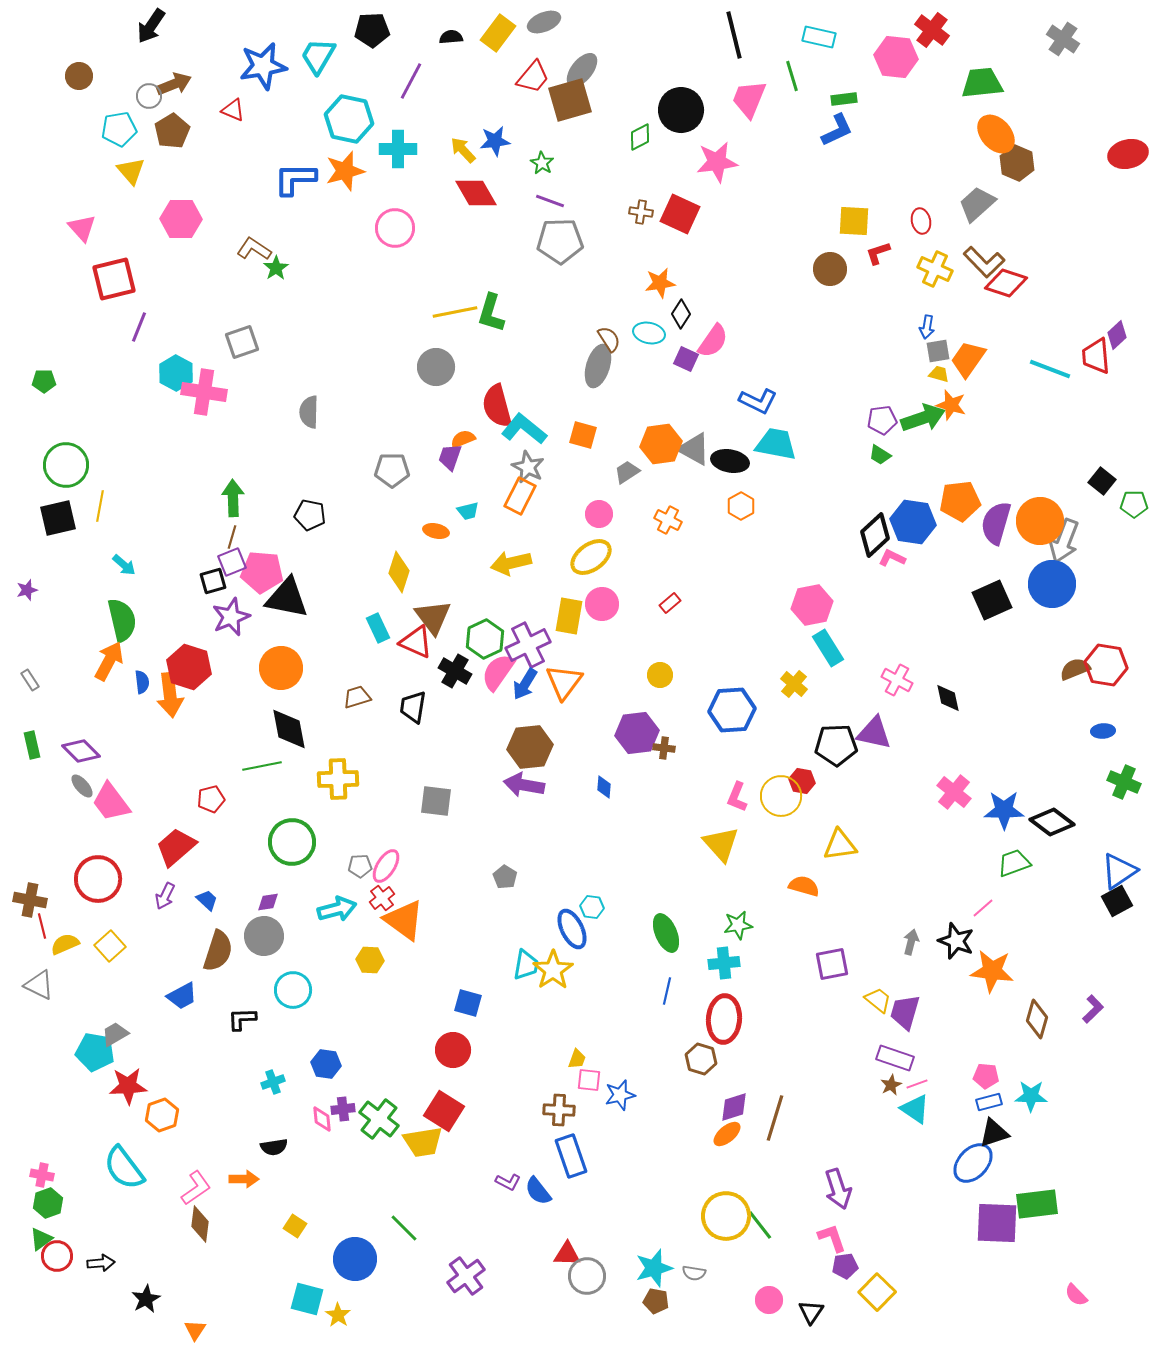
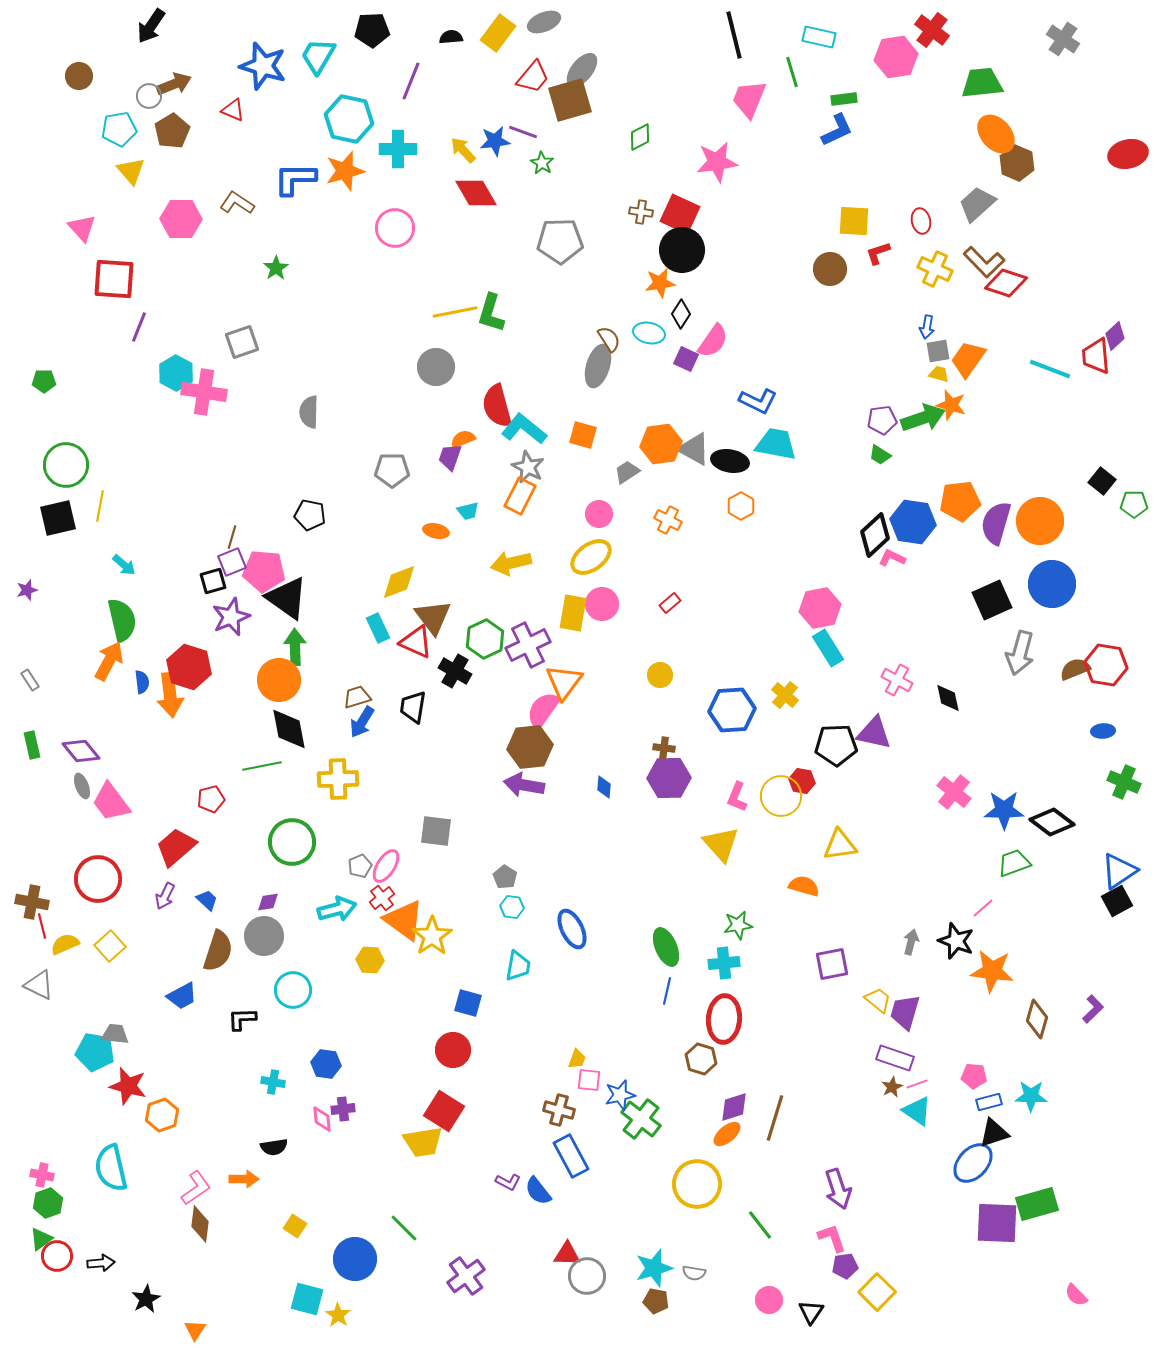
pink hexagon at (896, 57): rotated 15 degrees counterclockwise
blue star at (263, 66): rotated 27 degrees clockwise
green line at (792, 76): moved 4 px up
purple line at (411, 81): rotated 6 degrees counterclockwise
black circle at (681, 110): moved 1 px right, 140 px down
purple line at (550, 201): moved 27 px left, 69 px up
brown L-shape at (254, 249): moved 17 px left, 46 px up
red square at (114, 279): rotated 18 degrees clockwise
purple diamond at (1117, 335): moved 2 px left, 1 px down
green arrow at (233, 498): moved 62 px right, 149 px down
gray arrow at (1064, 541): moved 44 px left, 112 px down; rotated 6 degrees counterclockwise
pink pentagon at (262, 572): moved 2 px right, 1 px up
yellow diamond at (399, 572): moved 10 px down; rotated 51 degrees clockwise
black triangle at (287, 598): rotated 24 degrees clockwise
pink hexagon at (812, 605): moved 8 px right, 3 px down
yellow rectangle at (569, 616): moved 4 px right, 3 px up
orange circle at (281, 668): moved 2 px left, 12 px down
pink semicircle at (498, 672): moved 45 px right, 38 px down
blue arrow at (525, 684): moved 163 px left, 38 px down
yellow cross at (794, 684): moved 9 px left, 11 px down
purple hexagon at (637, 733): moved 32 px right, 45 px down; rotated 6 degrees clockwise
purple diamond at (81, 751): rotated 6 degrees clockwise
gray ellipse at (82, 786): rotated 20 degrees clockwise
gray square at (436, 801): moved 30 px down
gray pentagon at (360, 866): rotated 20 degrees counterclockwise
brown cross at (30, 900): moved 2 px right, 2 px down
cyan hexagon at (592, 907): moved 80 px left
green ellipse at (666, 933): moved 14 px down
cyan trapezoid at (526, 965): moved 8 px left, 1 px down
yellow star at (553, 970): moved 121 px left, 34 px up
gray trapezoid at (115, 1034): rotated 36 degrees clockwise
pink pentagon at (986, 1076): moved 12 px left
cyan cross at (273, 1082): rotated 30 degrees clockwise
brown star at (891, 1085): moved 1 px right, 2 px down
red star at (128, 1086): rotated 18 degrees clockwise
cyan triangle at (915, 1109): moved 2 px right, 2 px down
brown cross at (559, 1110): rotated 12 degrees clockwise
green cross at (379, 1119): moved 262 px right
blue rectangle at (571, 1156): rotated 9 degrees counterclockwise
cyan semicircle at (124, 1168): moved 13 px left; rotated 24 degrees clockwise
green rectangle at (1037, 1204): rotated 9 degrees counterclockwise
yellow circle at (726, 1216): moved 29 px left, 32 px up
